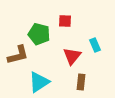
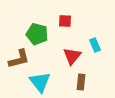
green pentagon: moved 2 px left
brown L-shape: moved 1 px right, 4 px down
cyan triangle: moved 1 px right; rotated 35 degrees counterclockwise
